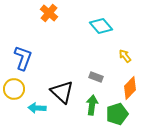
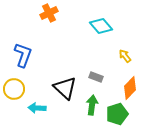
orange cross: rotated 24 degrees clockwise
blue L-shape: moved 3 px up
black triangle: moved 3 px right, 4 px up
